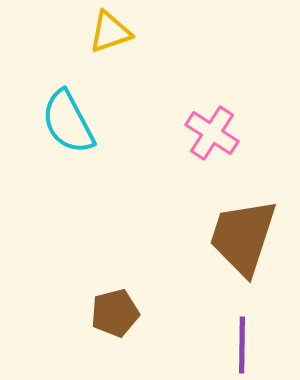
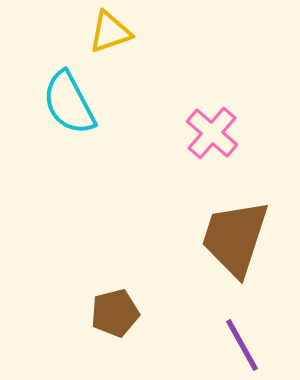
cyan semicircle: moved 1 px right, 19 px up
pink cross: rotated 8 degrees clockwise
brown trapezoid: moved 8 px left, 1 px down
purple line: rotated 30 degrees counterclockwise
